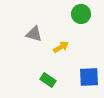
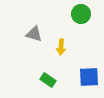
yellow arrow: rotated 126 degrees clockwise
